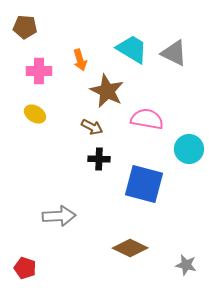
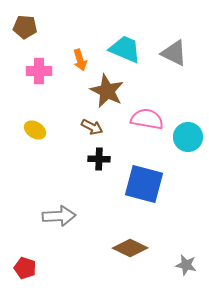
cyan trapezoid: moved 7 px left; rotated 8 degrees counterclockwise
yellow ellipse: moved 16 px down
cyan circle: moved 1 px left, 12 px up
